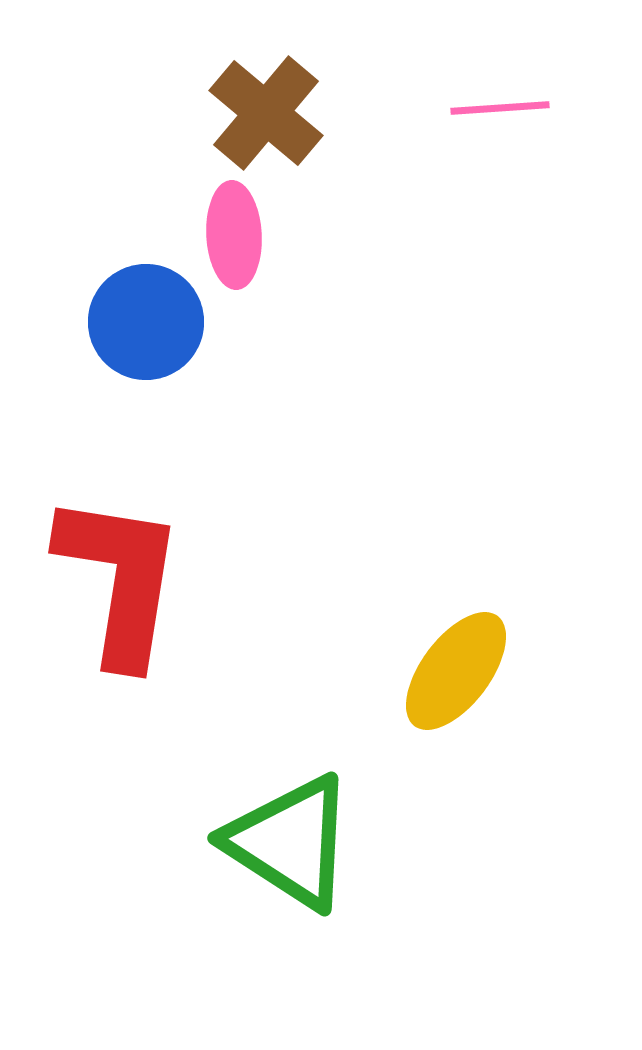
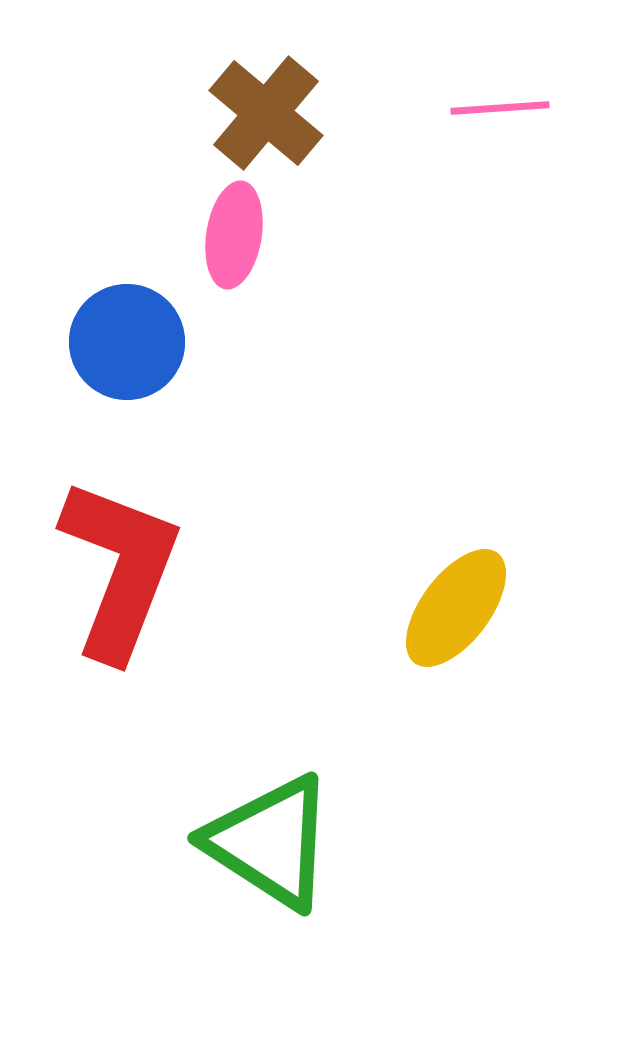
pink ellipse: rotated 12 degrees clockwise
blue circle: moved 19 px left, 20 px down
red L-shape: moved 10 px up; rotated 12 degrees clockwise
yellow ellipse: moved 63 px up
green triangle: moved 20 px left
